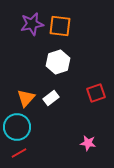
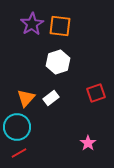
purple star: rotated 20 degrees counterclockwise
pink star: rotated 28 degrees clockwise
